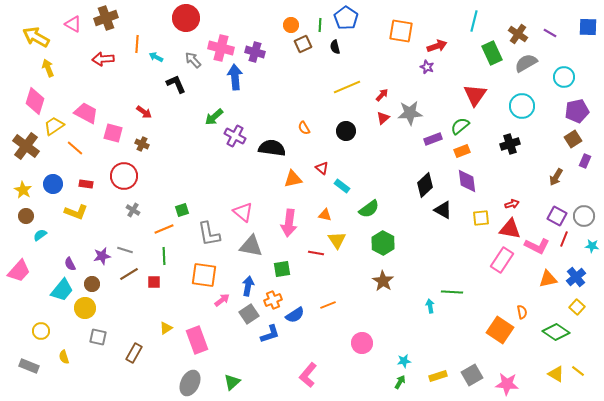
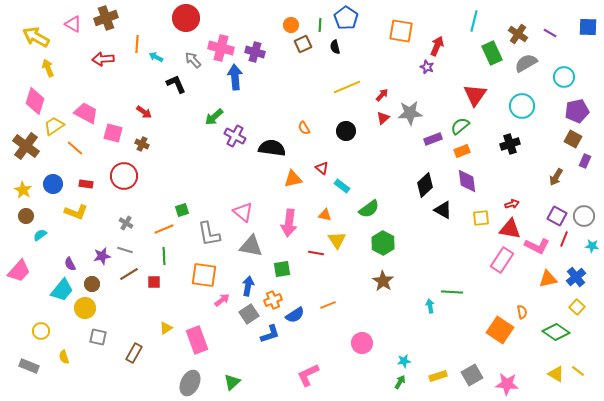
red arrow at (437, 46): rotated 48 degrees counterclockwise
brown square at (573, 139): rotated 30 degrees counterclockwise
gray cross at (133, 210): moved 7 px left, 13 px down
pink L-shape at (308, 375): rotated 25 degrees clockwise
